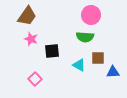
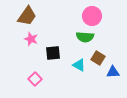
pink circle: moved 1 px right, 1 px down
black square: moved 1 px right, 2 px down
brown square: rotated 32 degrees clockwise
